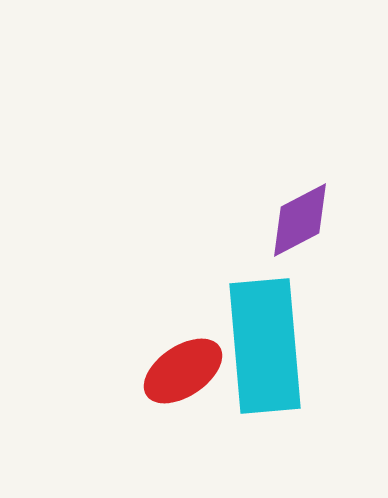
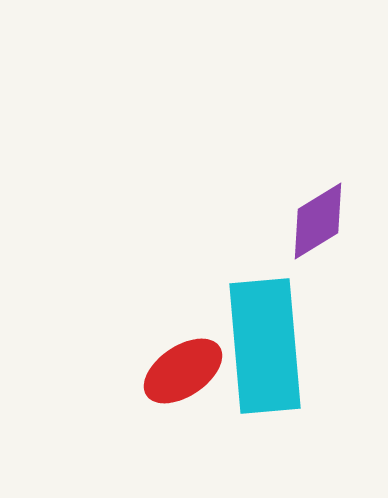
purple diamond: moved 18 px right, 1 px down; rotated 4 degrees counterclockwise
